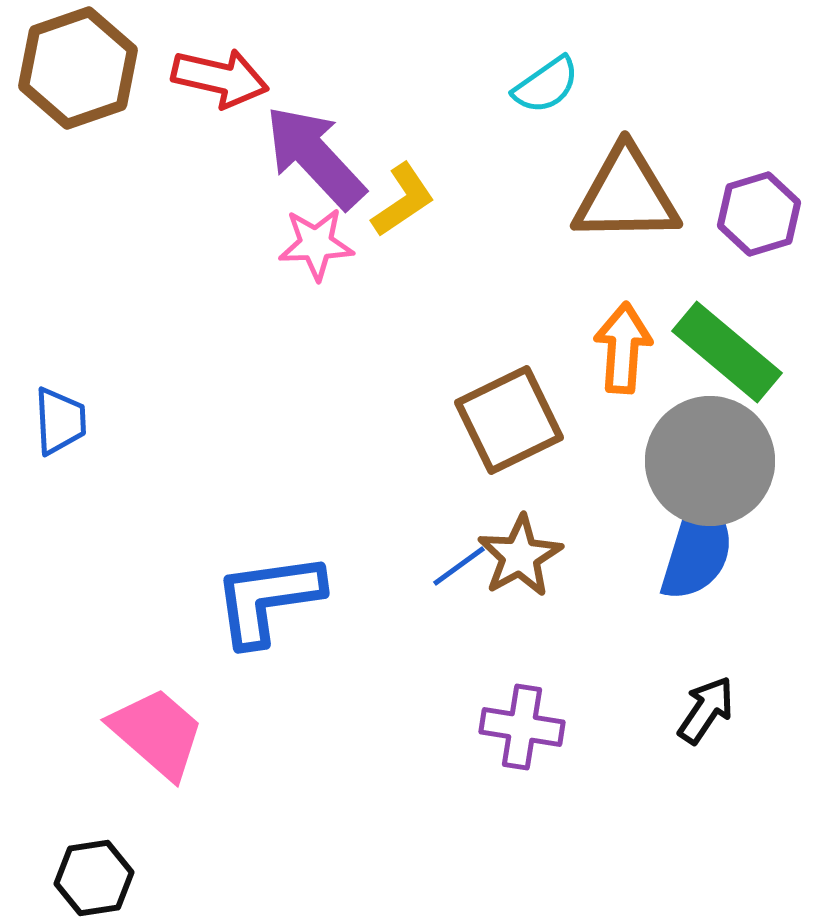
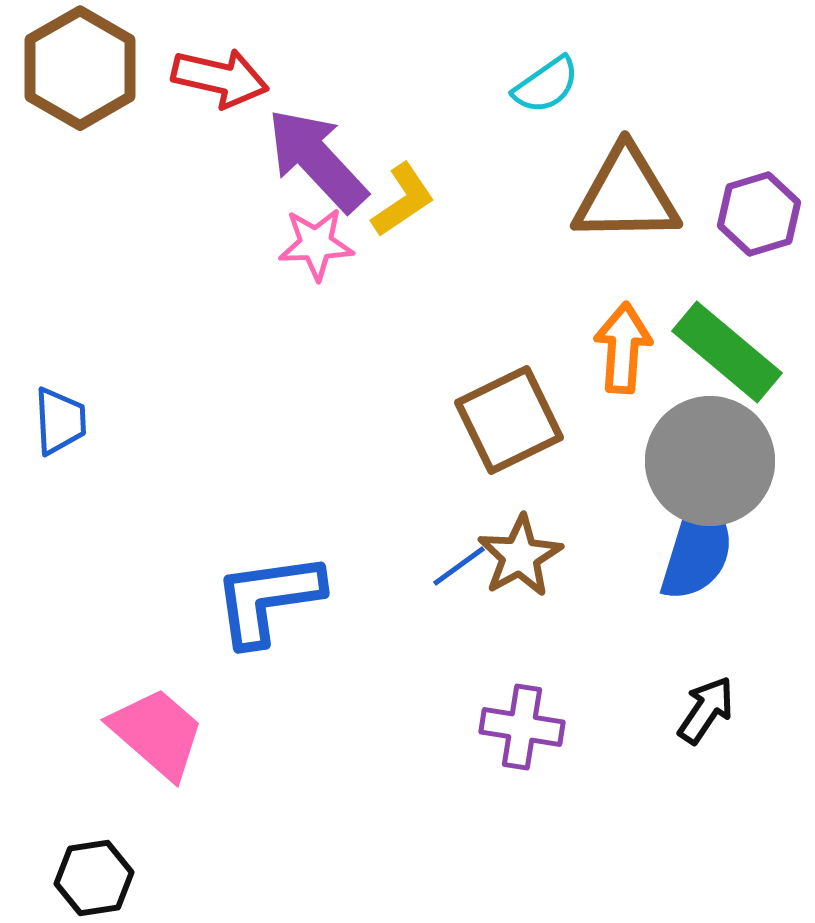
brown hexagon: moved 2 px right; rotated 11 degrees counterclockwise
purple arrow: moved 2 px right, 3 px down
